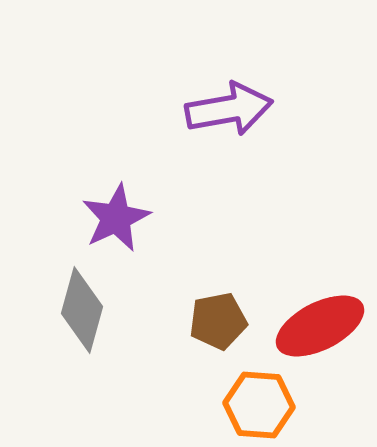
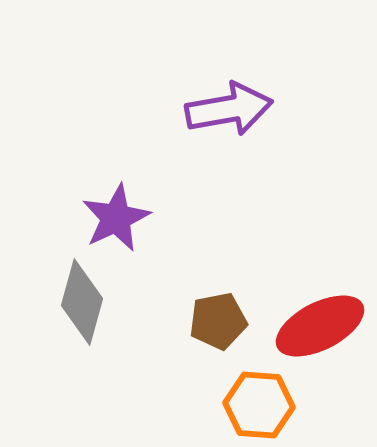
gray diamond: moved 8 px up
